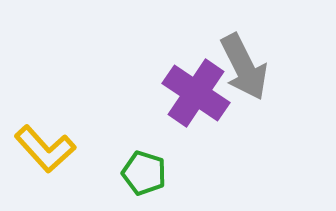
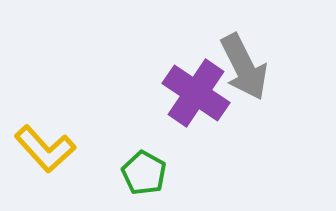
green pentagon: rotated 12 degrees clockwise
